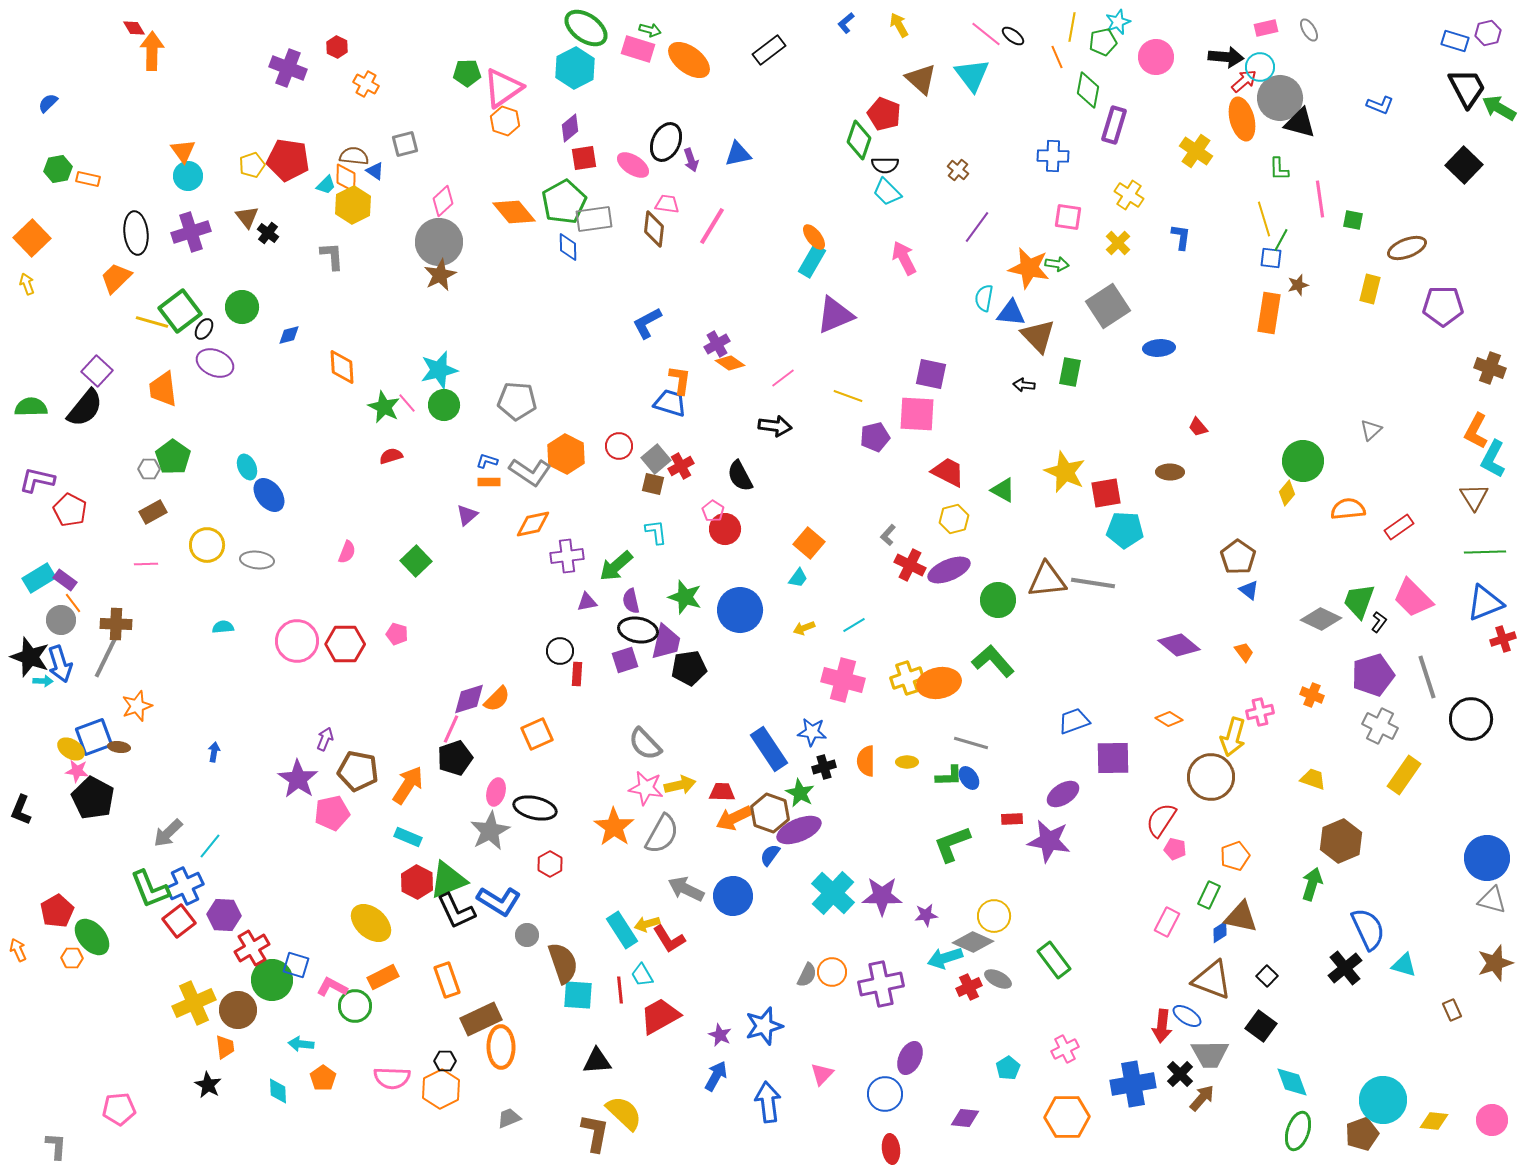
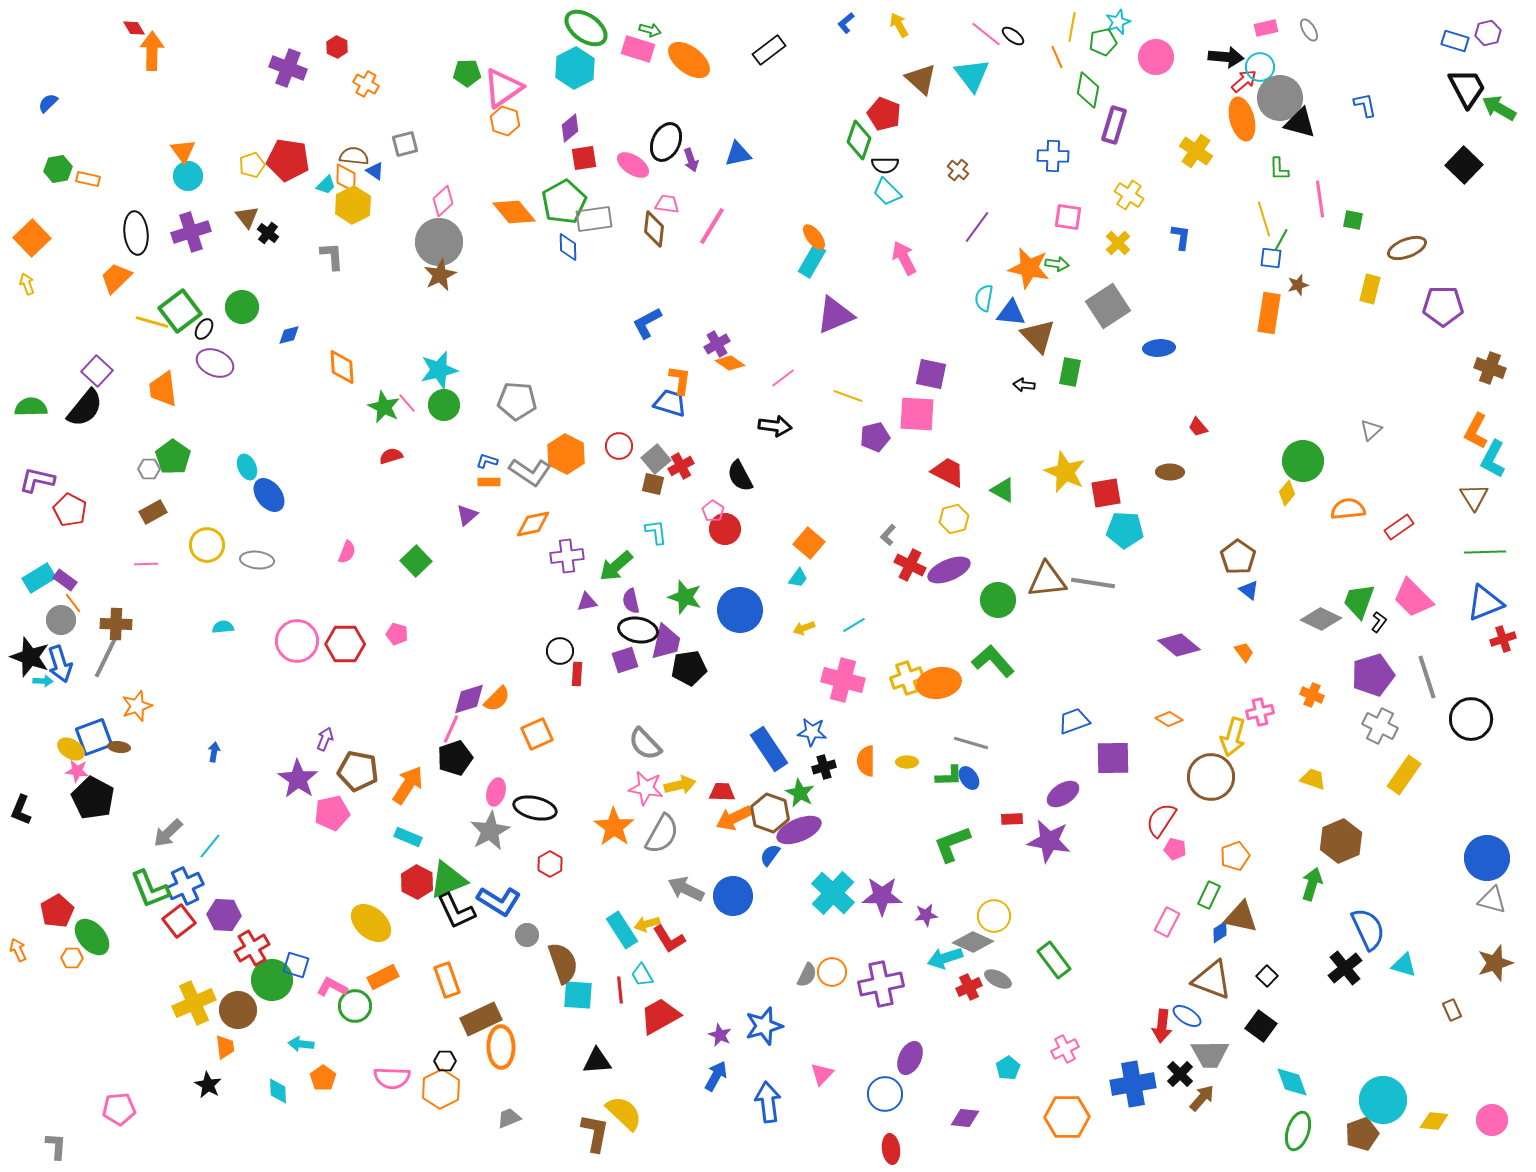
blue L-shape at (1380, 105): moved 15 px left; rotated 124 degrees counterclockwise
